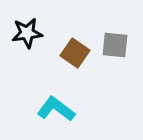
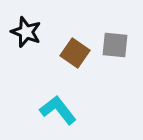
black star: moved 1 px left, 1 px up; rotated 28 degrees clockwise
cyan L-shape: moved 2 px right, 1 px down; rotated 15 degrees clockwise
